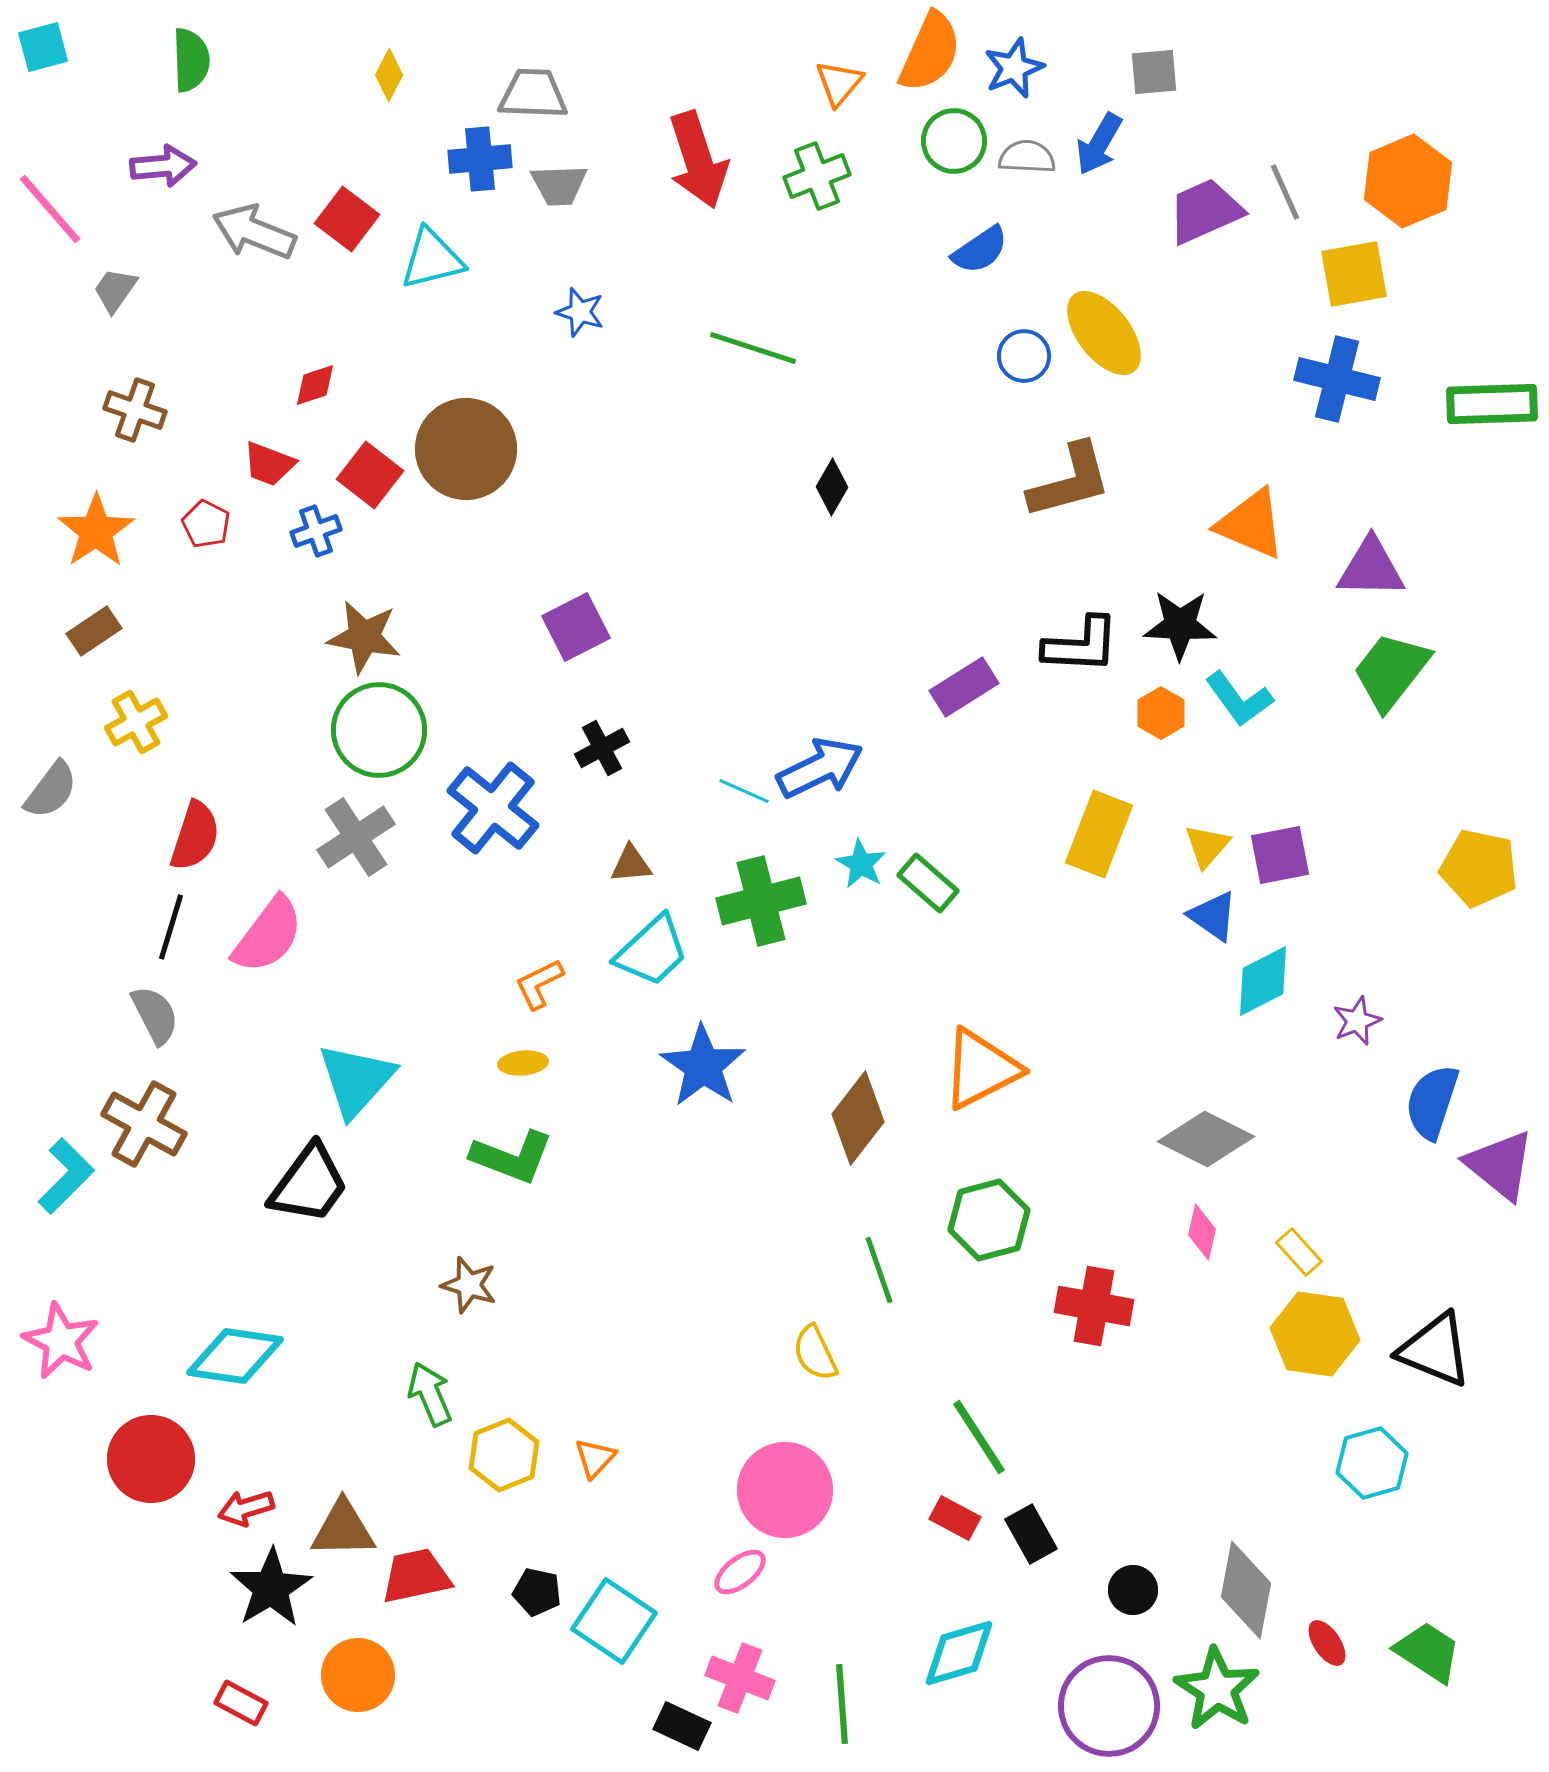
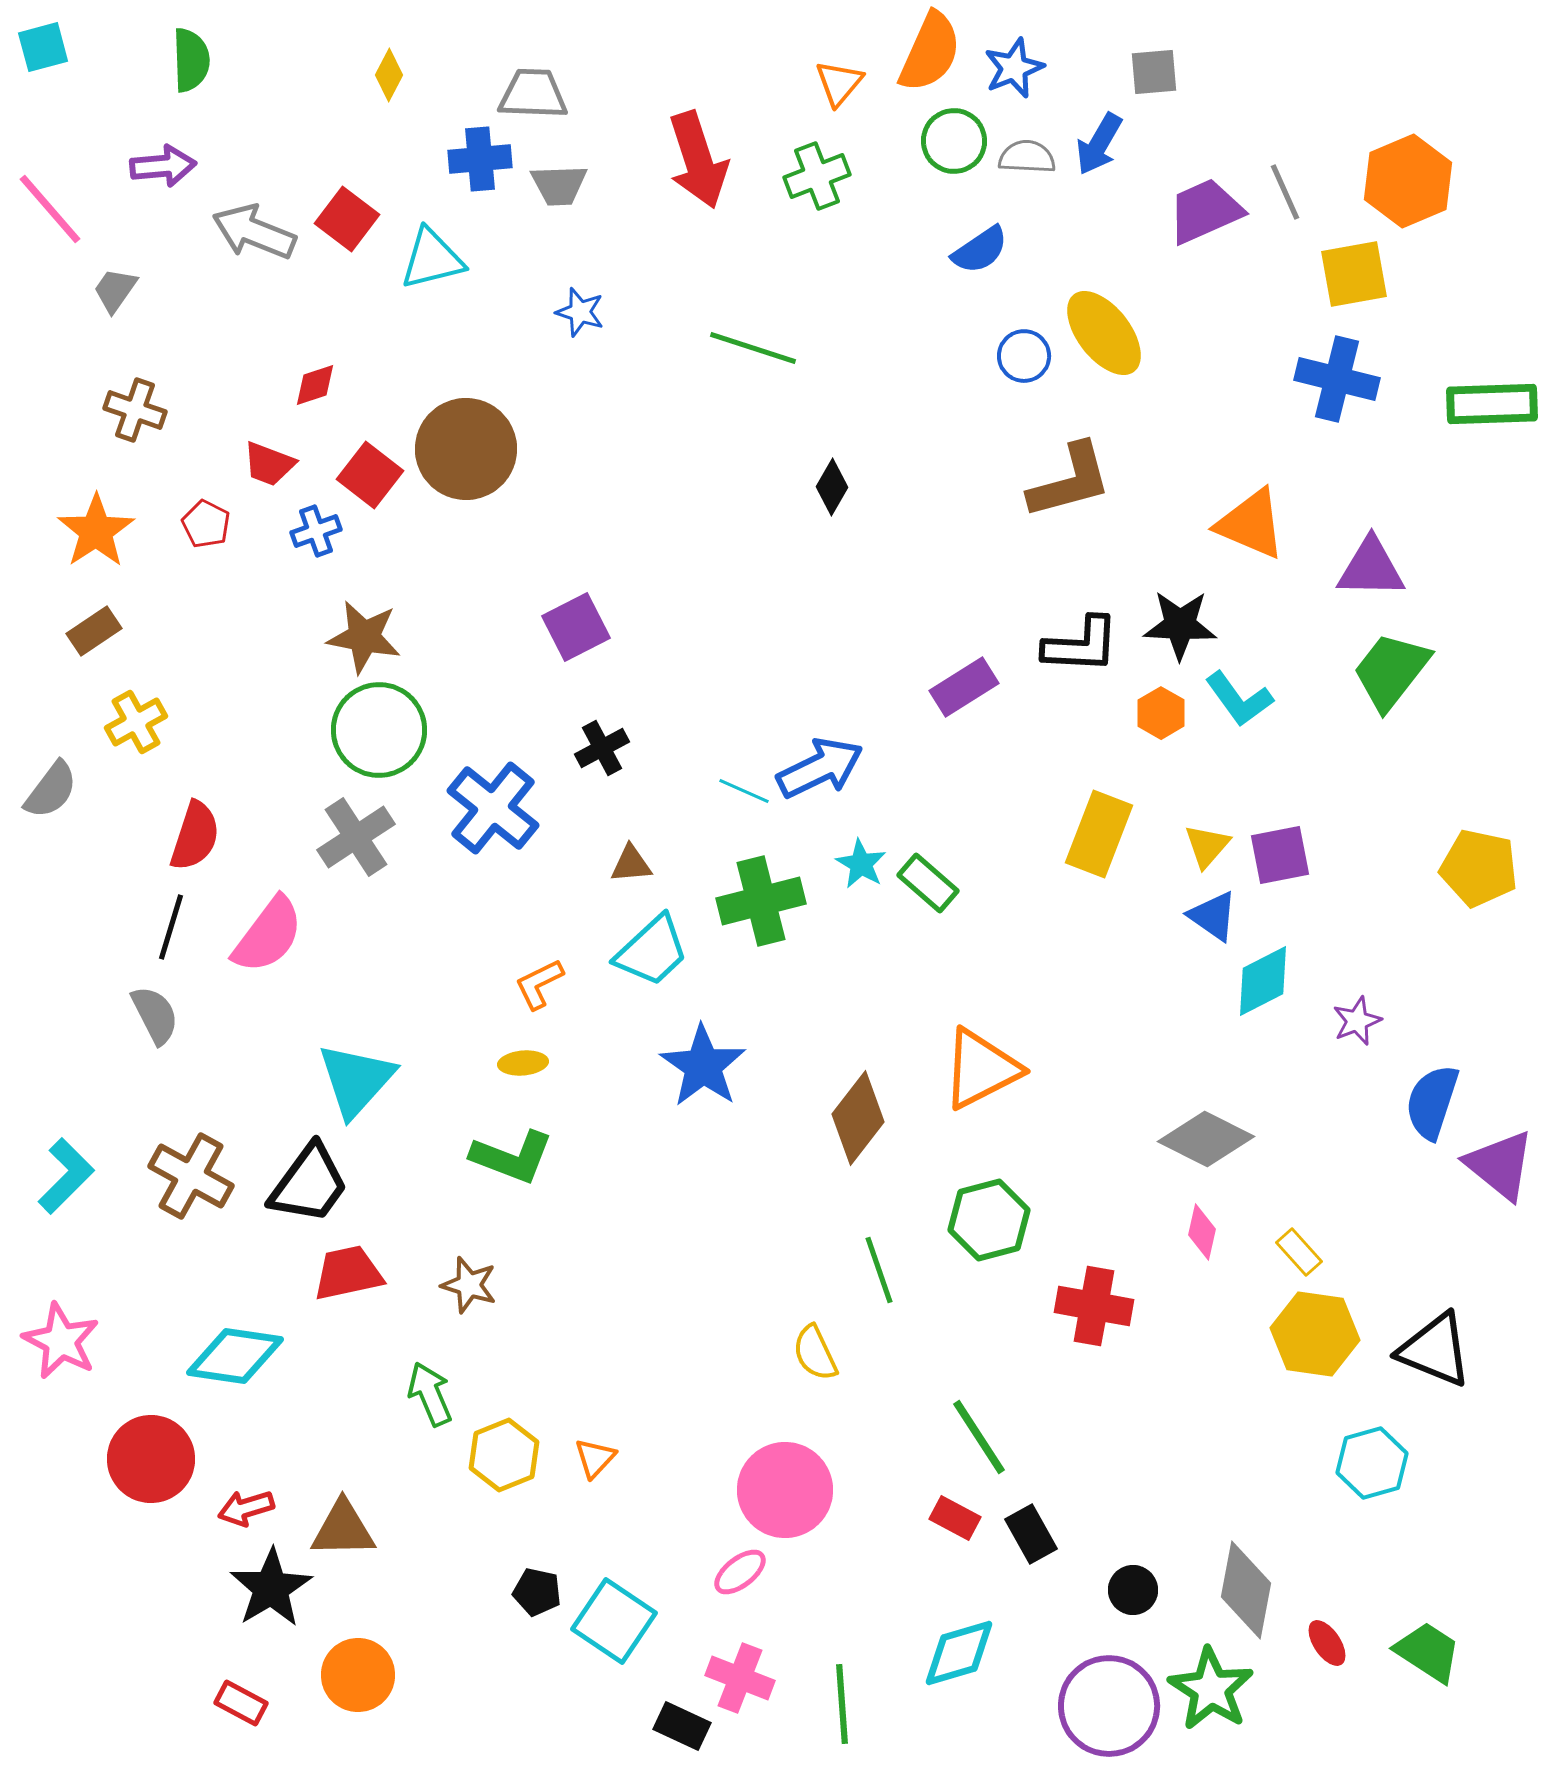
brown cross at (144, 1124): moved 47 px right, 52 px down
red trapezoid at (416, 1576): moved 68 px left, 303 px up
green star at (1217, 1689): moved 6 px left
